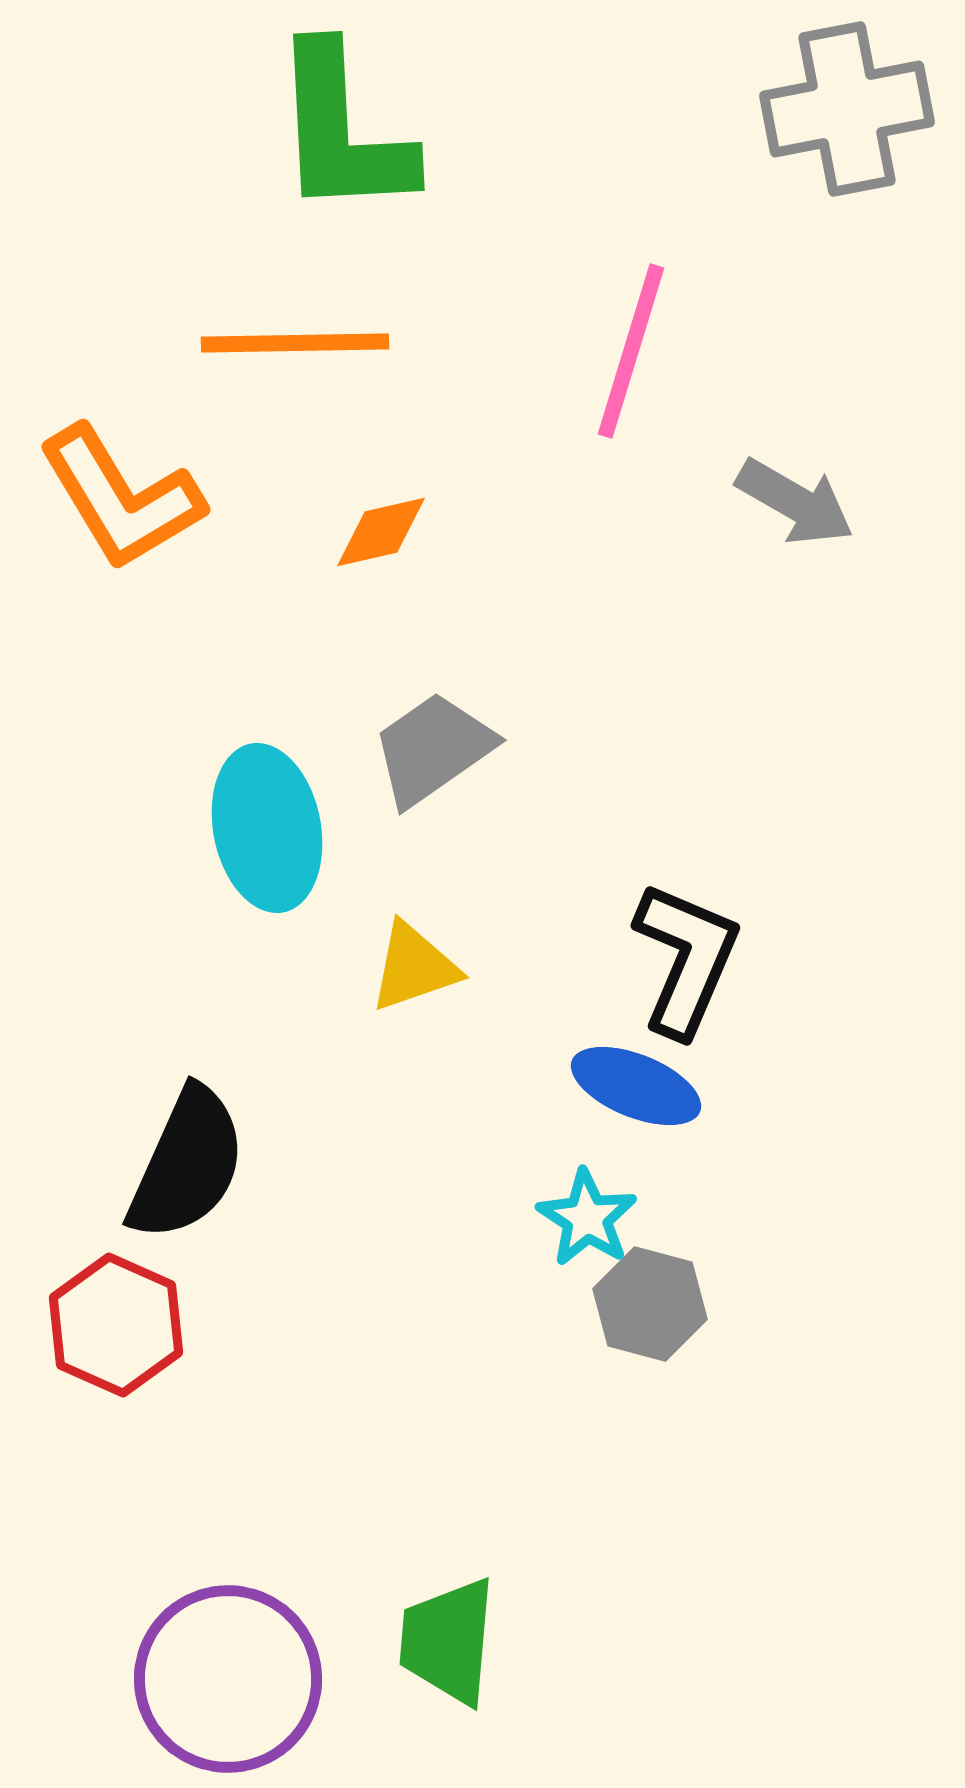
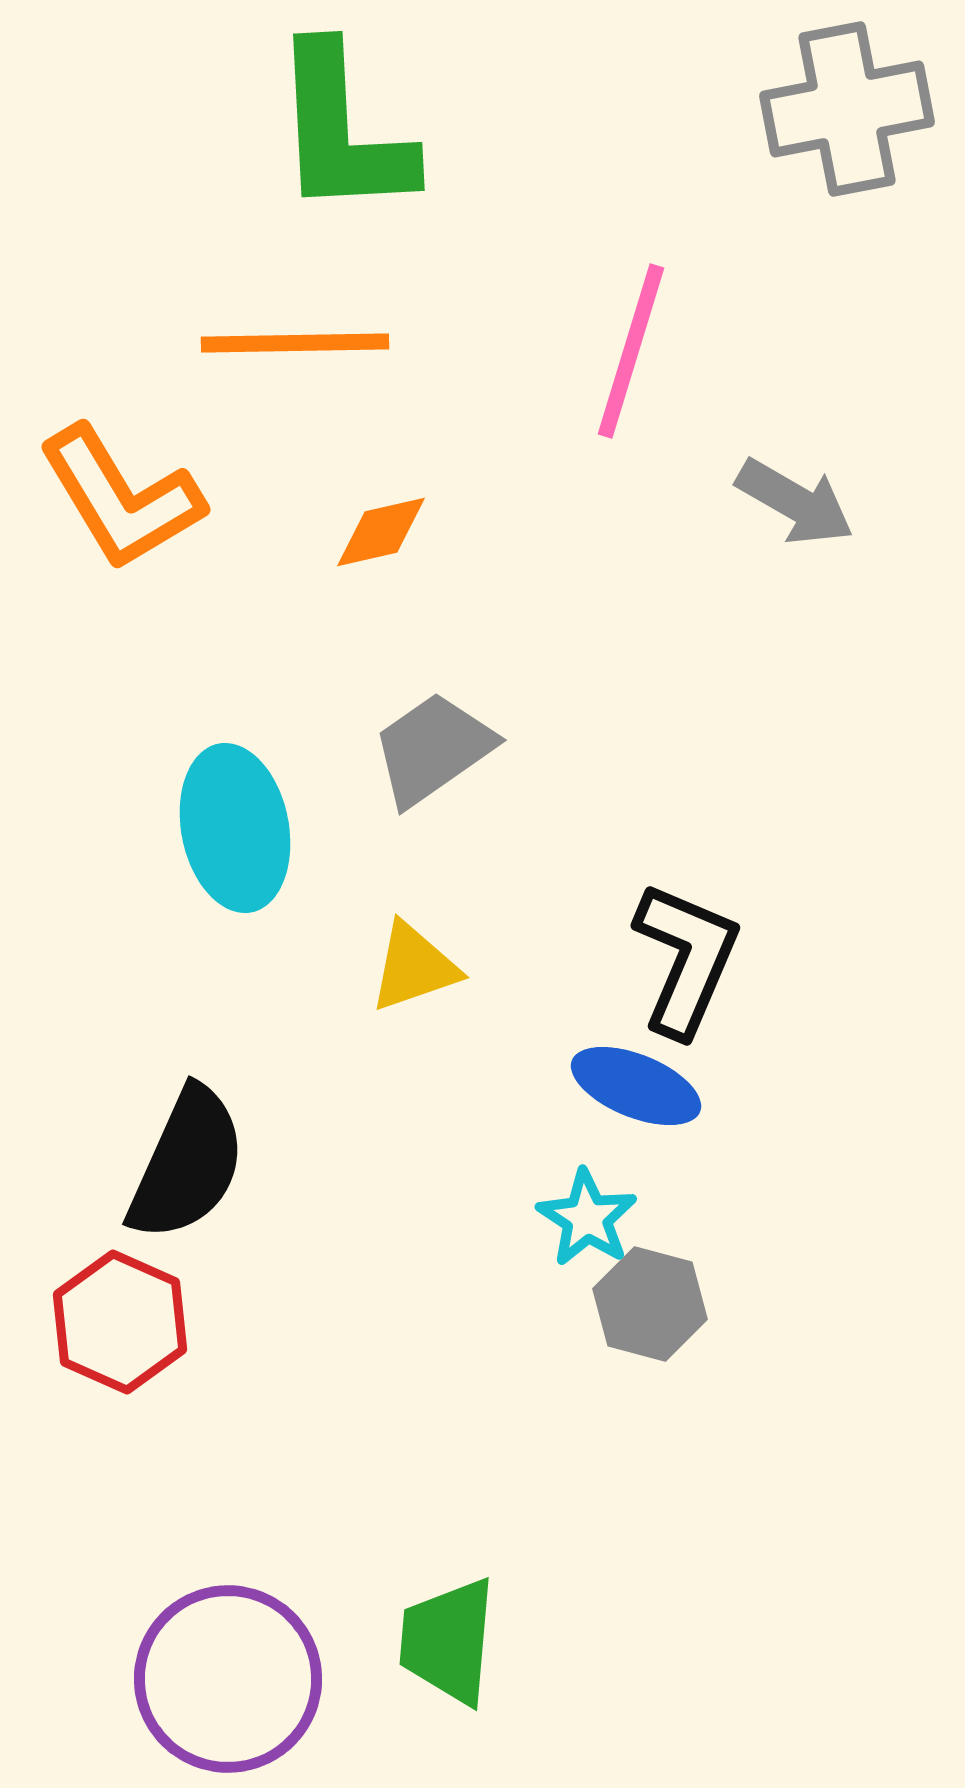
cyan ellipse: moved 32 px left
red hexagon: moved 4 px right, 3 px up
